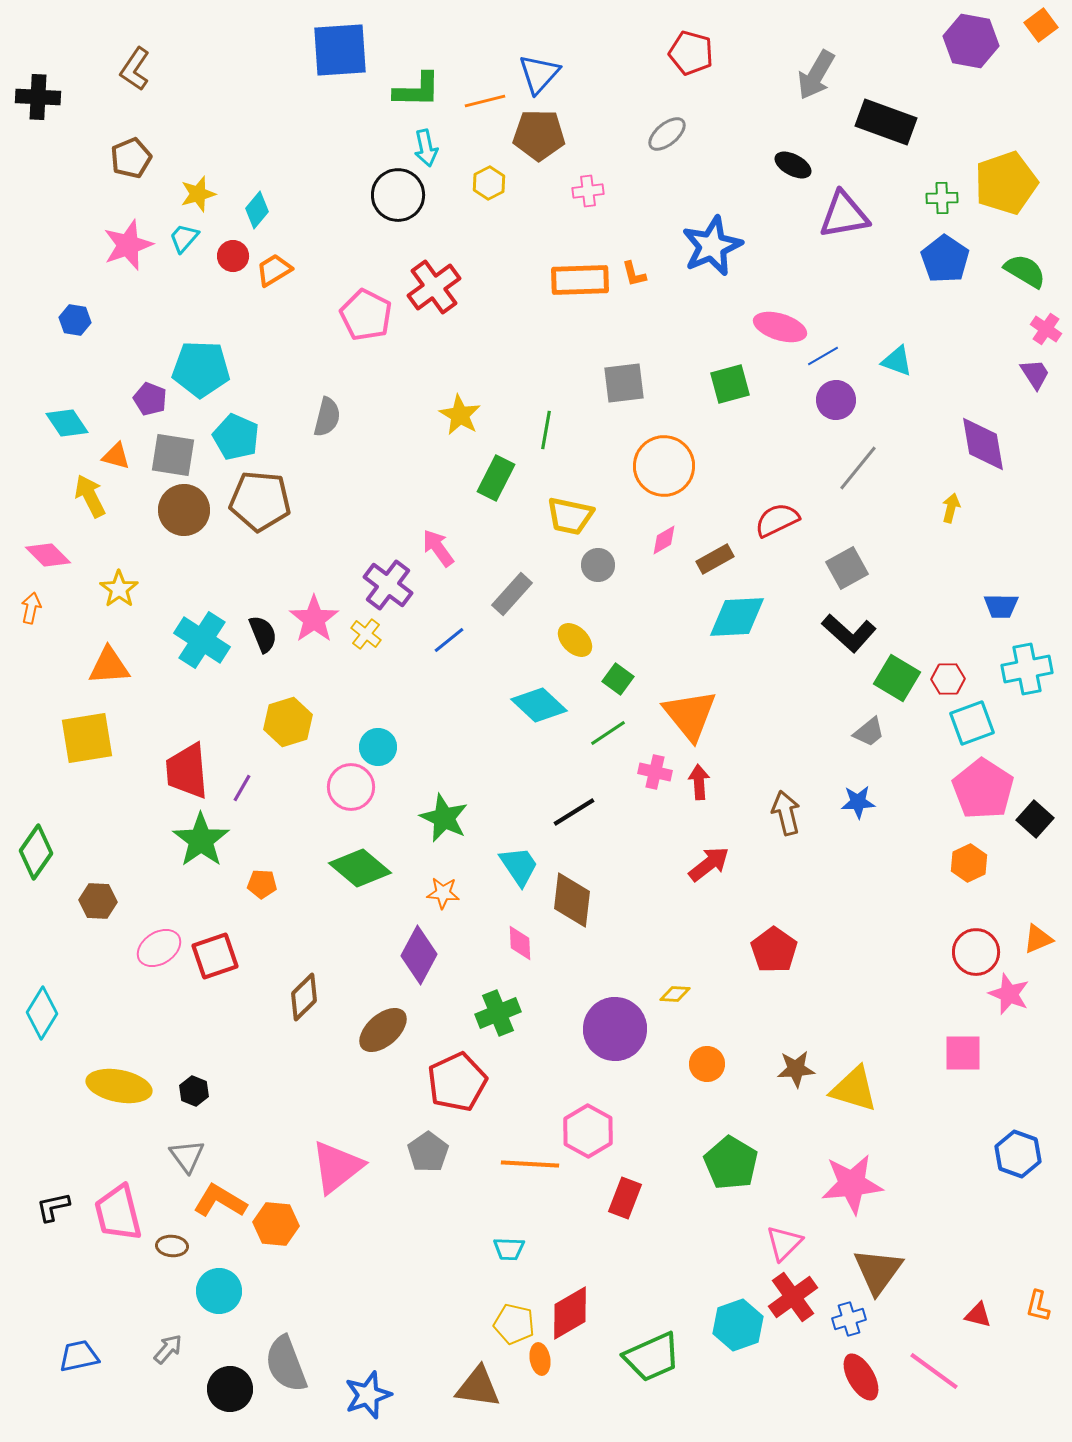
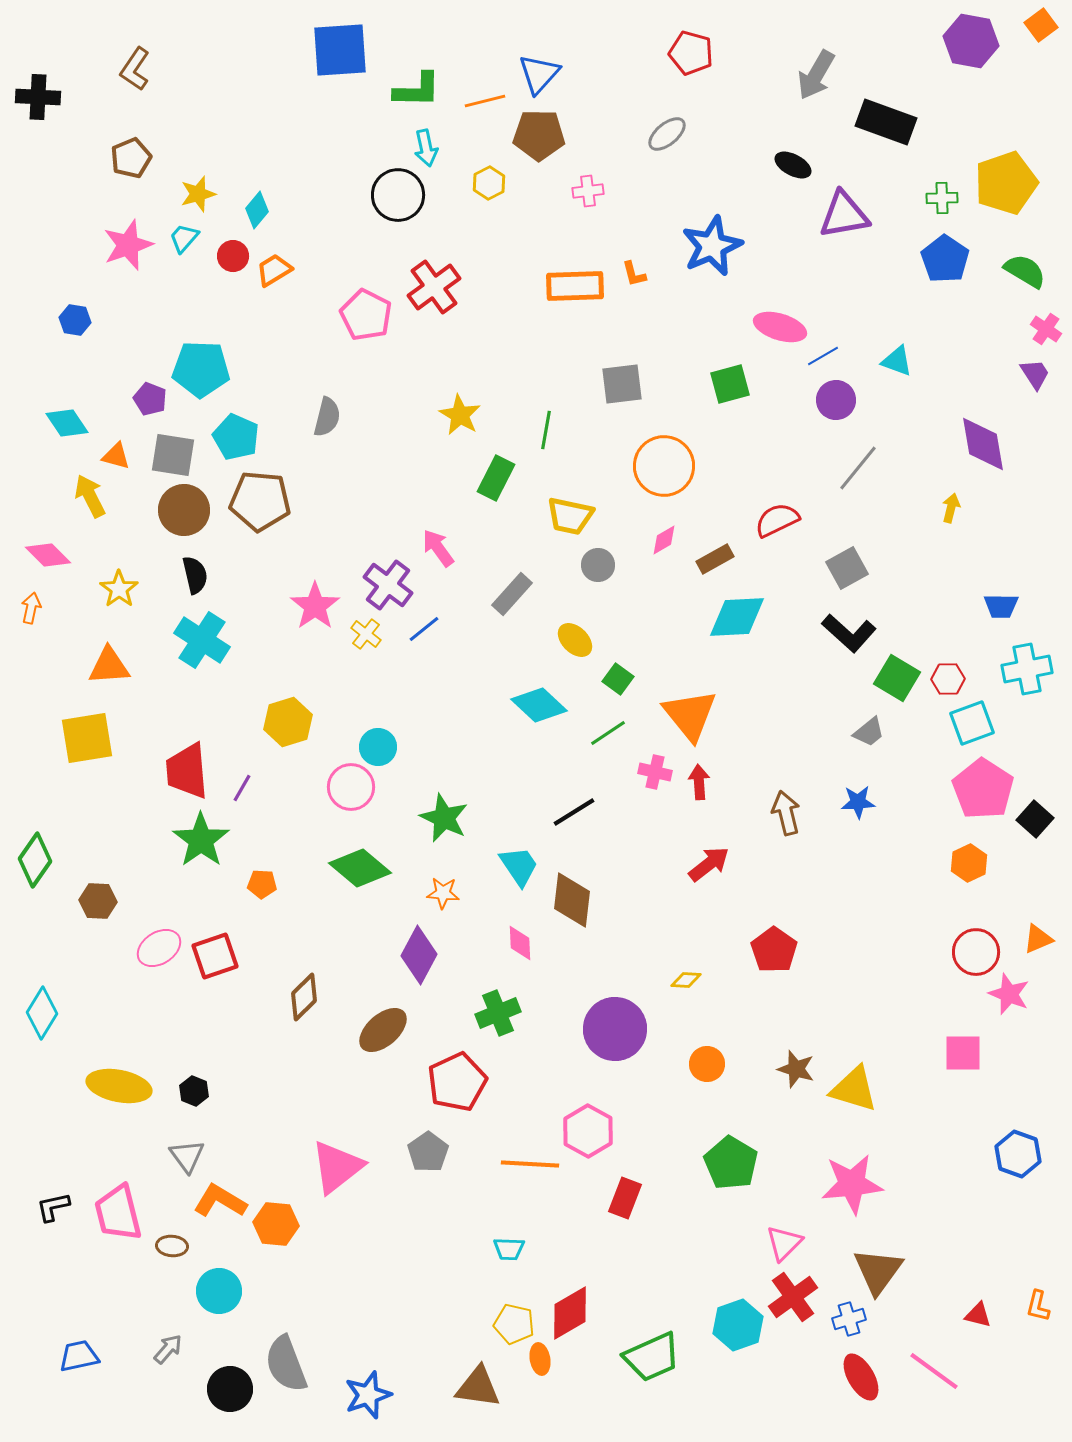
orange rectangle at (580, 280): moved 5 px left, 6 px down
gray square at (624, 383): moved 2 px left, 1 px down
pink star at (314, 619): moved 1 px right, 13 px up
black semicircle at (263, 634): moved 68 px left, 59 px up; rotated 9 degrees clockwise
blue line at (449, 640): moved 25 px left, 11 px up
green diamond at (36, 852): moved 1 px left, 8 px down
yellow diamond at (675, 994): moved 11 px right, 14 px up
brown star at (796, 1069): rotated 21 degrees clockwise
